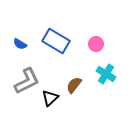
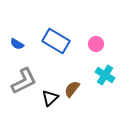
blue semicircle: moved 3 px left
cyan cross: moved 1 px left, 1 px down
gray L-shape: moved 3 px left
brown semicircle: moved 2 px left, 4 px down
